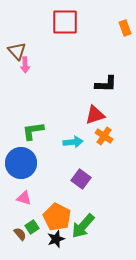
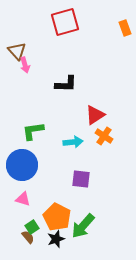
red square: rotated 16 degrees counterclockwise
pink arrow: rotated 14 degrees counterclockwise
black L-shape: moved 40 px left
red triangle: rotated 15 degrees counterclockwise
blue circle: moved 1 px right, 2 px down
purple square: rotated 30 degrees counterclockwise
pink triangle: moved 1 px left, 1 px down
brown semicircle: moved 8 px right, 3 px down
